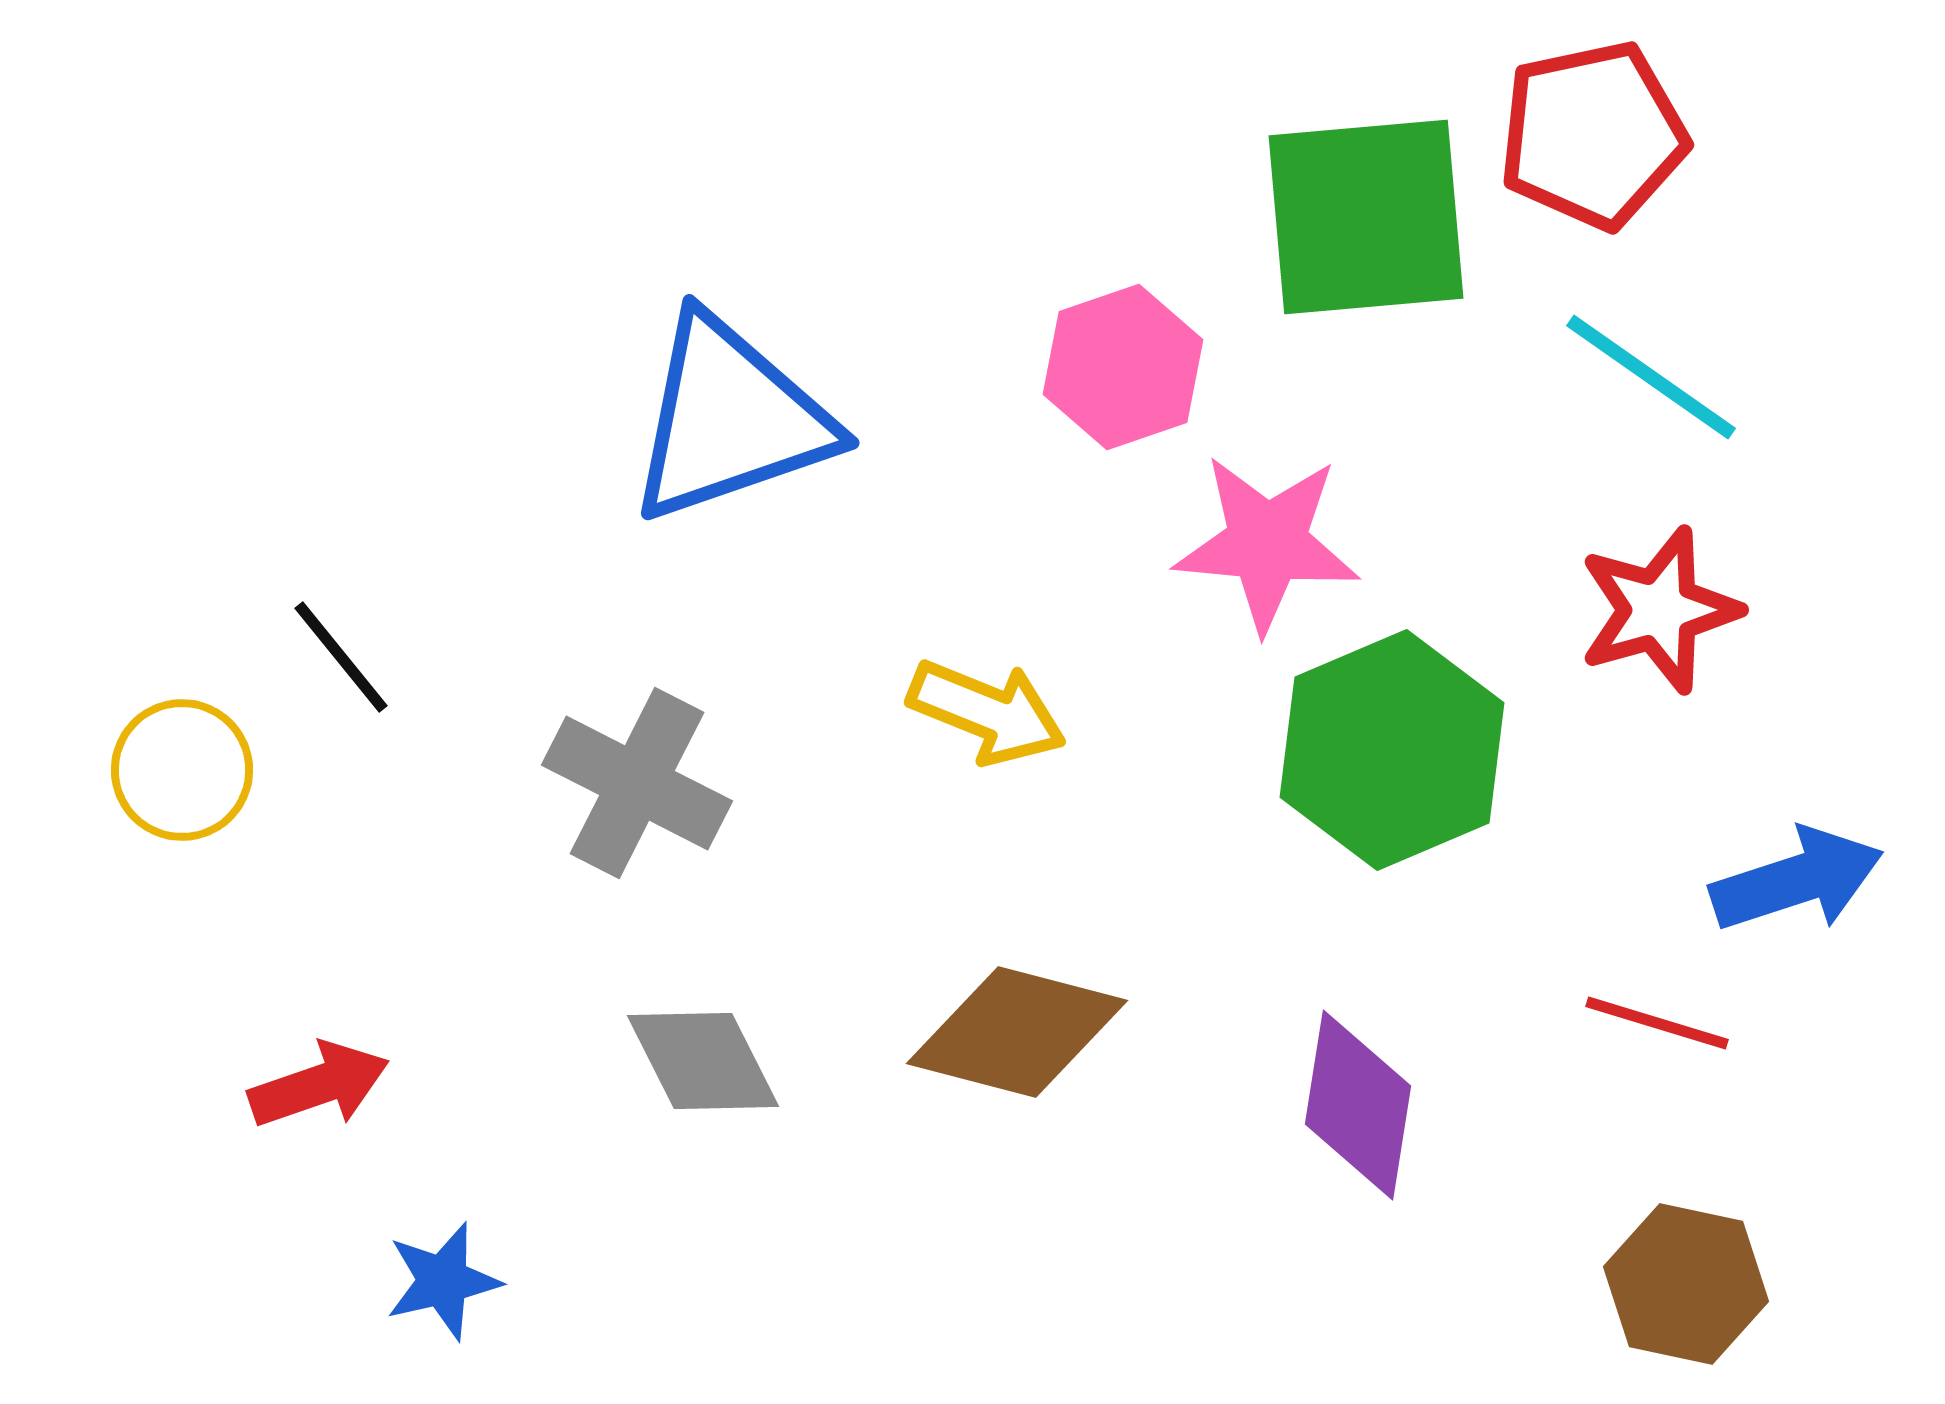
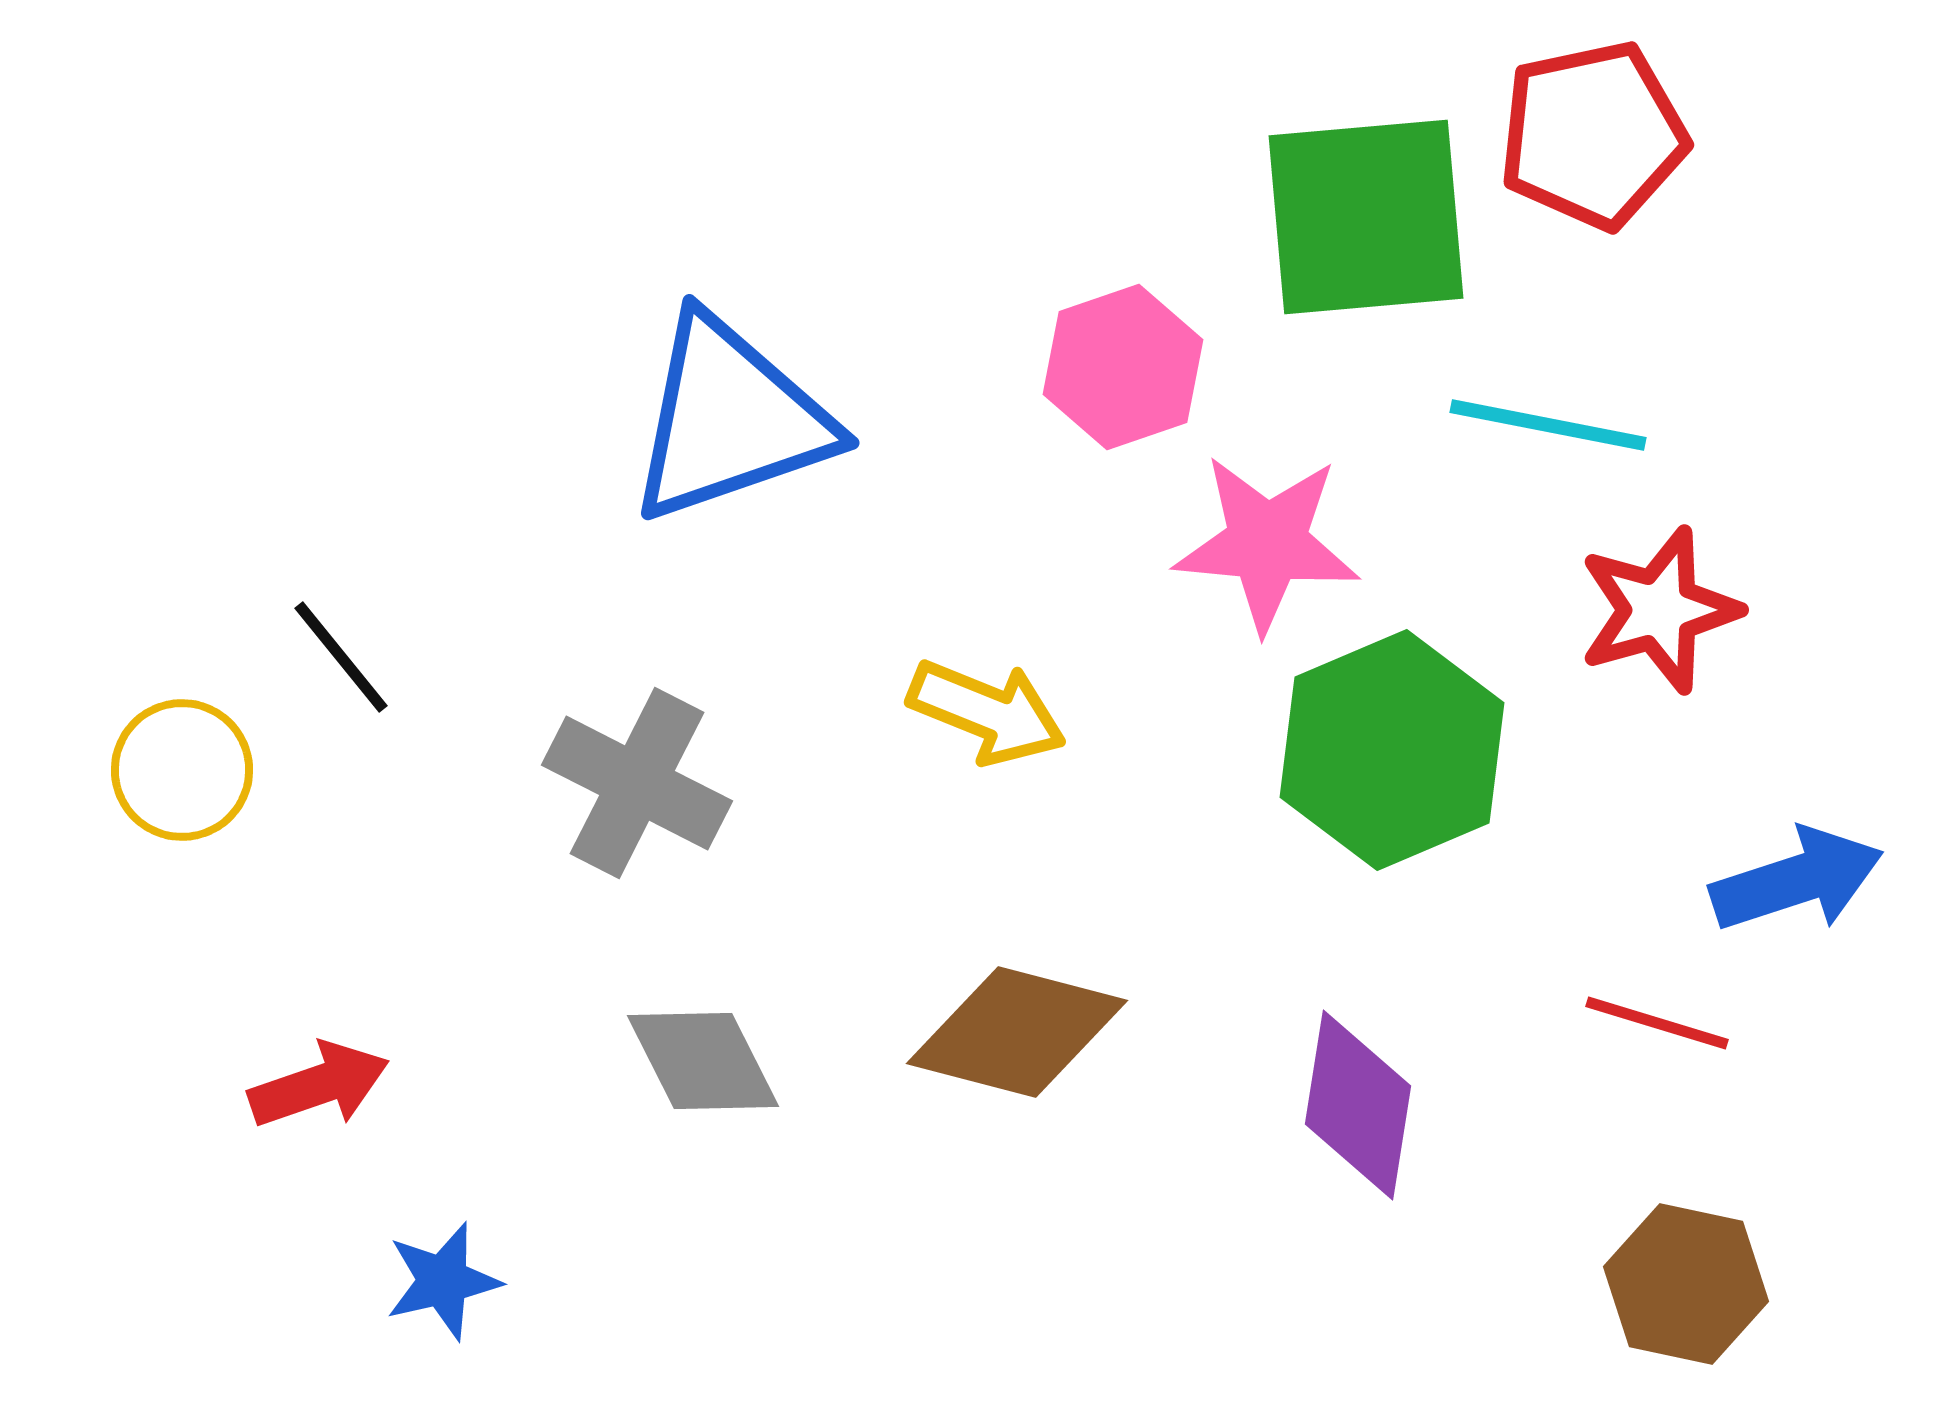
cyan line: moved 103 px left, 48 px down; rotated 24 degrees counterclockwise
